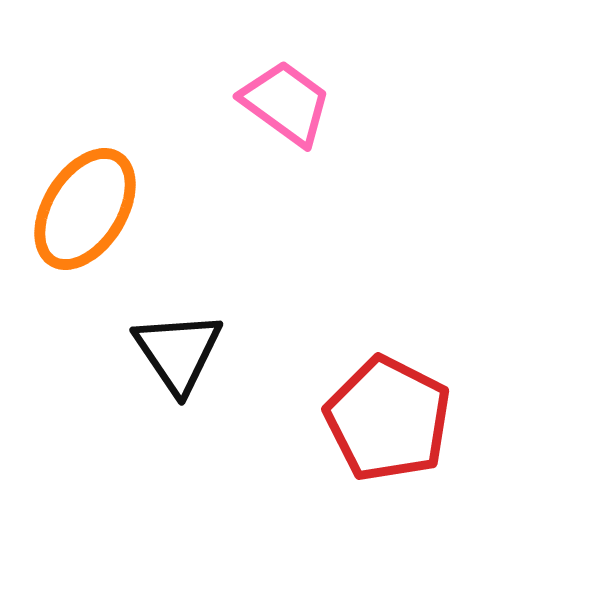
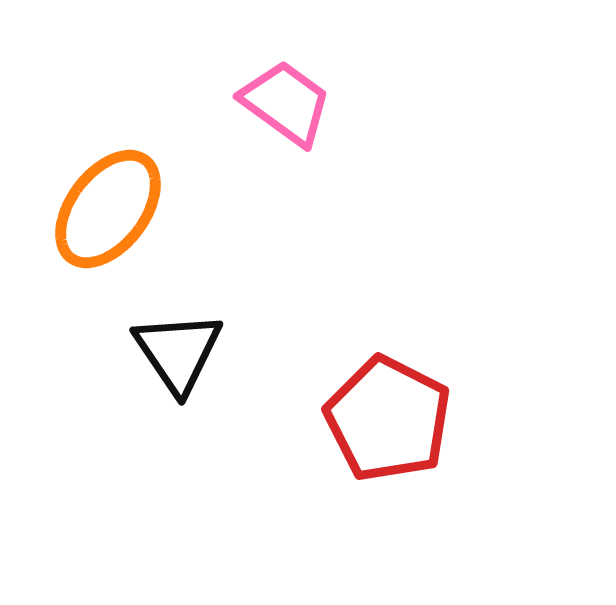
orange ellipse: moved 23 px right; rotated 5 degrees clockwise
